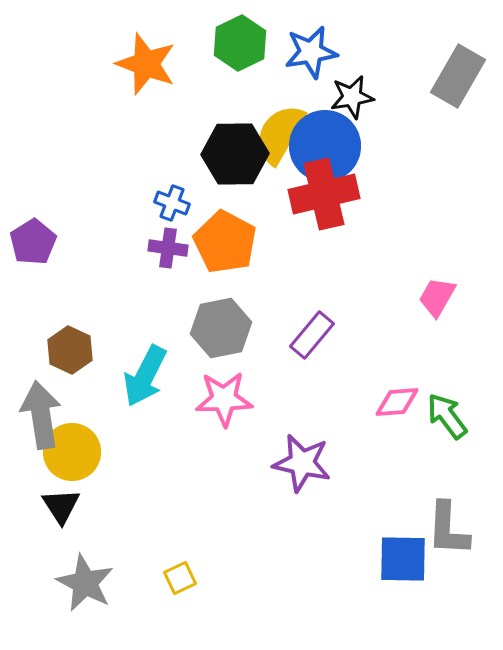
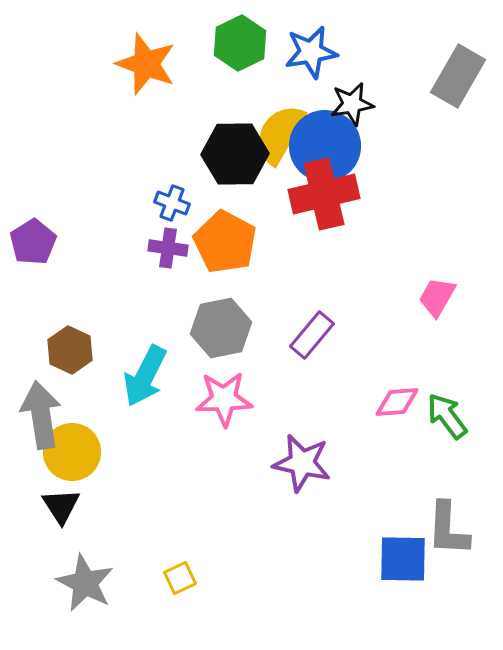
black star: moved 7 px down
